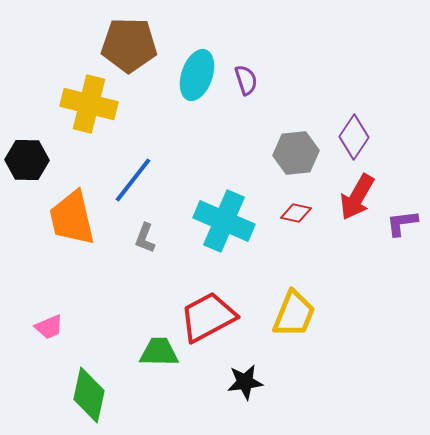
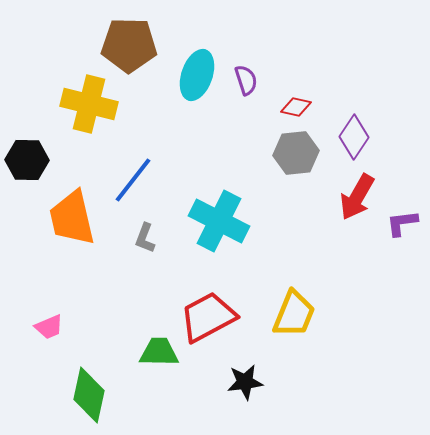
red diamond: moved 106 px up
cyan cross: moved 5 px left; rotated 4 degrees clockwise
